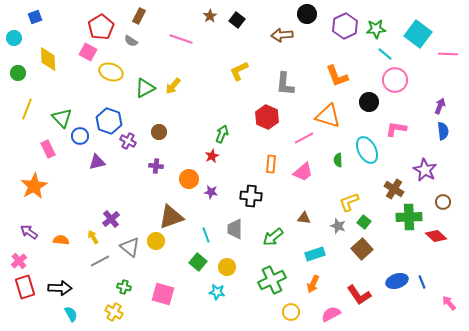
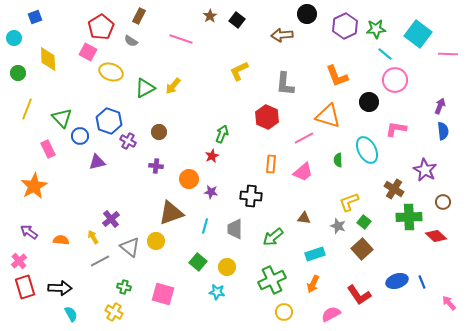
brown triangle at (171, 217): moved 4 px up
cyan line at (206, 235): moved 1 px left, 9 px up; rotated 35 degrees clockwise
yellow circle at (291, 312): moved 7 px left
